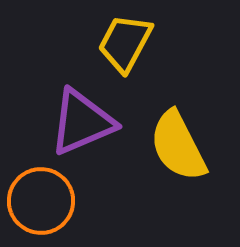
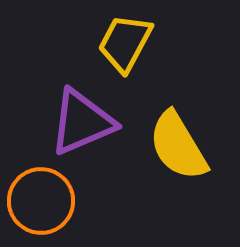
yellow semicircle: rotated 4 degrees counterclockwise
